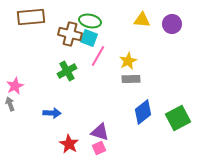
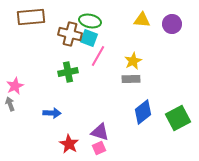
yellow star: moved 5 px right
green cross: moved 1 px right, 1 px down; rotated 18 degrees clockwise
